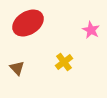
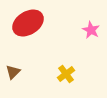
yellow cross: moved 2 px right, 12 px down
brown triangle: moved 4 px left, 4 px down; rotated 28 degrees clockwise
